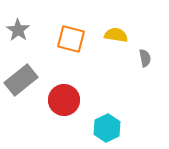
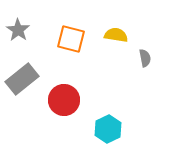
gray rectangle: moved 1 px right, 1 px up
cyan hexagon: moved 1 px right, 1 px down
